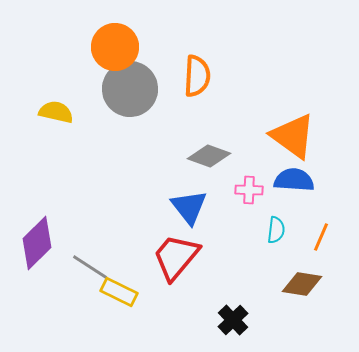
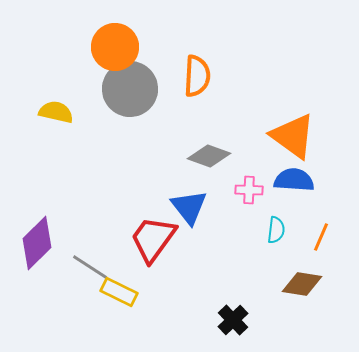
red trapezoid: moved 23 px left, 18 px up; rotated 4 degrees counterclockwise
